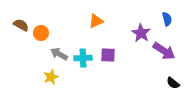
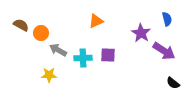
gray arrow: moved 1 px left, 4 px up
yellow star: moved 2 px left, 2 px up; rotated 21 degrees clockwise
